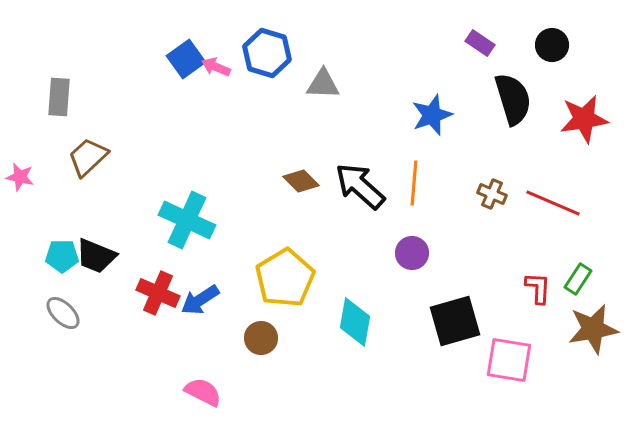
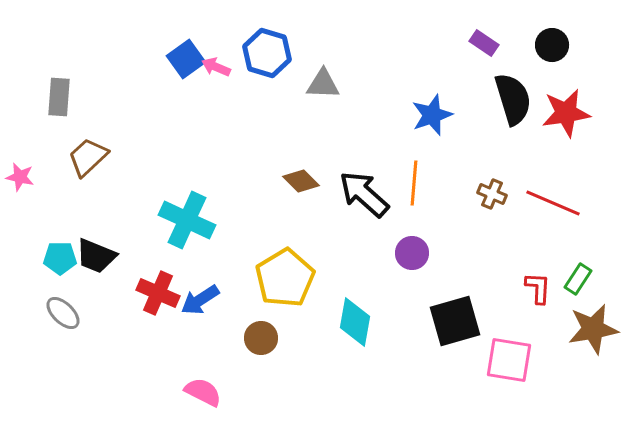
purple rectangle: moved 4 px right
red star: moved 18 px left, 6 px up
black arrow: moved 4 px right, 8 px down
cyan pentagon: moved 2 px left, 2 px down
